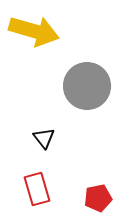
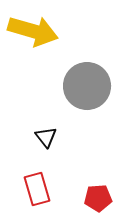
yellow arrow: moved 1 px left
black triangle: moved 2 px right, 1 px up
red pentagon: rotated 8 degrees clockwise
